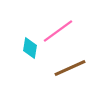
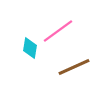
brown line: moved 4 px right, 1 px up
